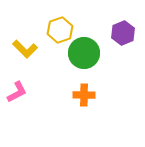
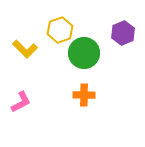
pink L-shape: moved 4 px right, 10 px down
